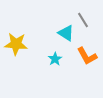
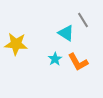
orange L-shape: moved 9 px left, 6 px down
